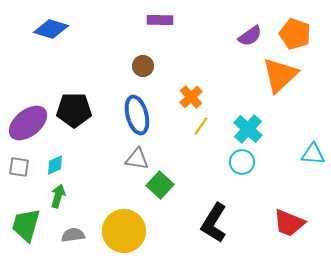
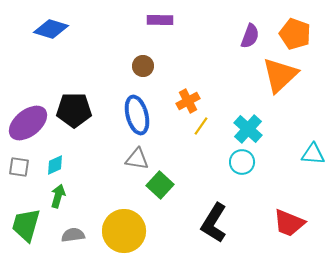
purple semicircle: rotated 35 degrees counterclockwise
orange cross: moved 3 px left, 4 px down; rotated 15 degrees clockwise
